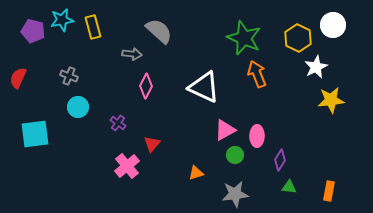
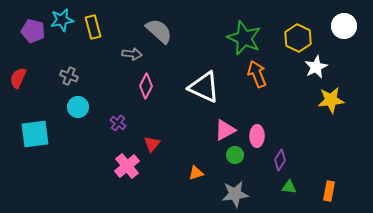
white circle: moved 11 px right, 1 px down
